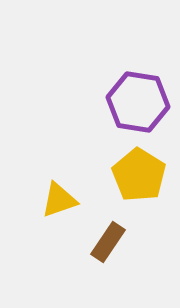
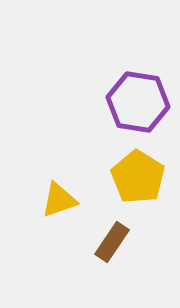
yellow pentagon: moved 1 px left, 2 px down
brown rectangle: moved 4 px right
